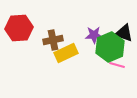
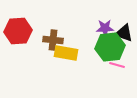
red hexagon: moved 1 px left, 3 px down
purple star: moved 11 px right, 7 px up
brown cross: rotated 18 degrees clockwise
green hexagon: rotated 16 degrees clockwise
yellow rectangle: rotated 35 degrees clockwise
